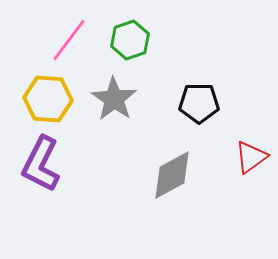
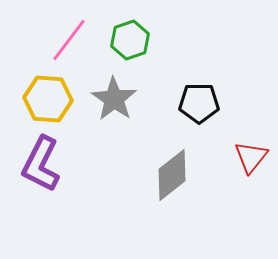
red triangle: rotated 15 degrees counterclockwise
gray diamond: rotated 10 degrees counterclockwise
